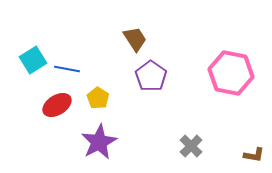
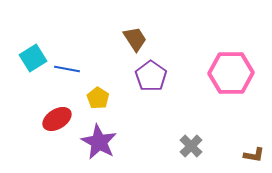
cyan square: moved 2 px up
pink hexagon: rotated 12 degrees counterclockwise
red ellipse: moved 14 px down
purple star: rotated 15 degrees counterclockwise
